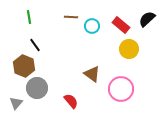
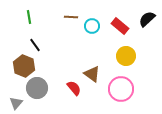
red rectangle: moved 1 px left, 1 px down
yellow circle: moved 3 px left, 7 px down
red semicircle: moved 3 px right, 13 px up
